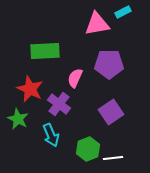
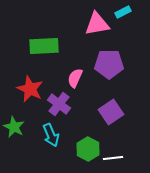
green rectangle: moved 1 px left, 5 px up
green star: moved 4 px left, 8 px down
green hexagon: rotated 10 degrees counterclockwise
